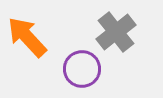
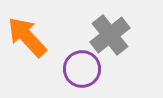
gray cross: moved 6 px left, 3 px down
